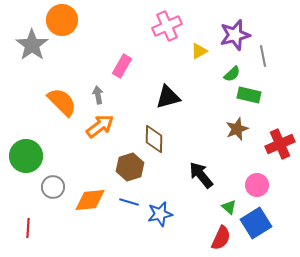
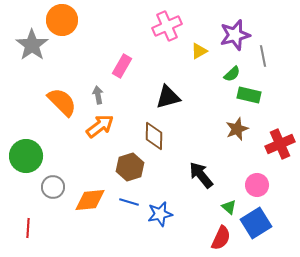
brown diamond: moved 3 px up
